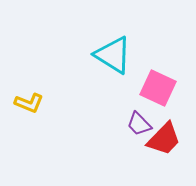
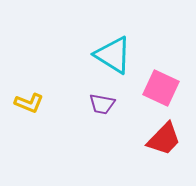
pink square: moved 3 px right
purple trapezoid: moved 37 px left, 20 px up; rotated 36 degrees counterclockwise
